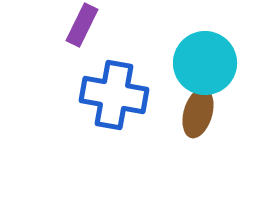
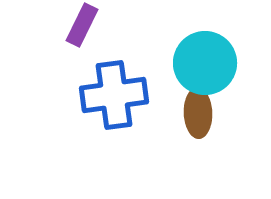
blue cross: rotated 18 degrees counterclockwise
brown ellipse: rotated 18 degrees counterclockwise
